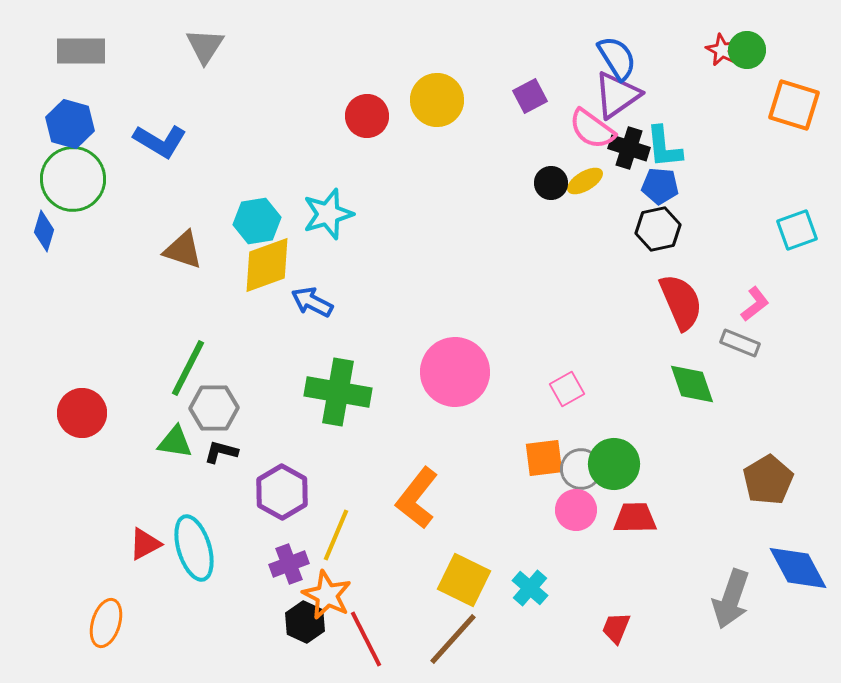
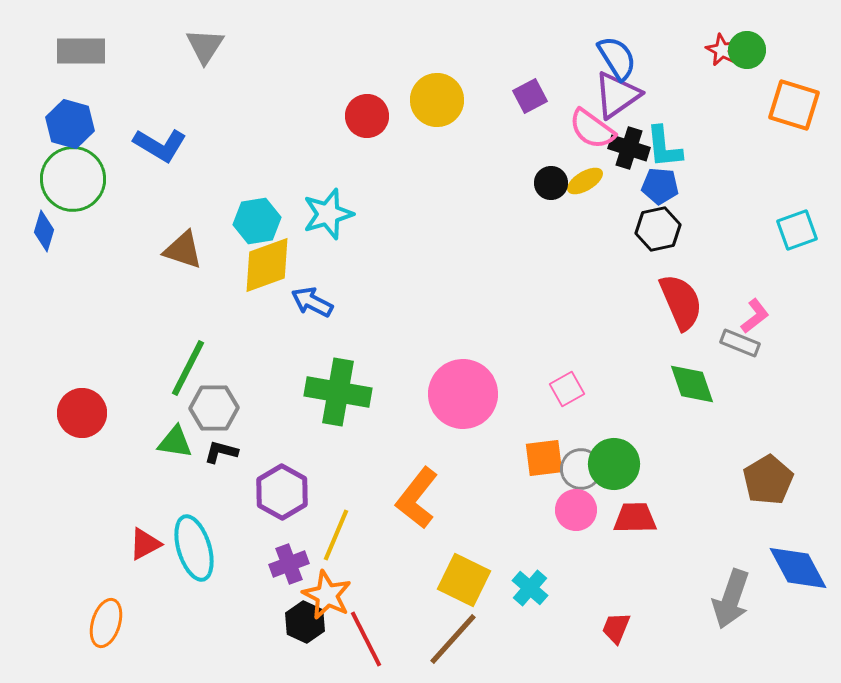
blue L-shape at (160, 141): moved 4 px down
pink L-shape at (755, 304): moved 12 px down
pink circle at (455, 372): moved 8 px right, 22 px down
